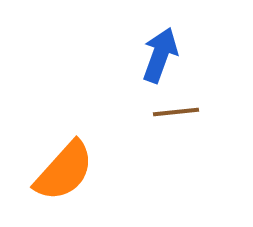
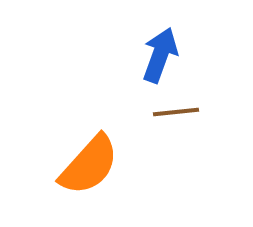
orange semicircle: moved 25 px right, 6 px up
